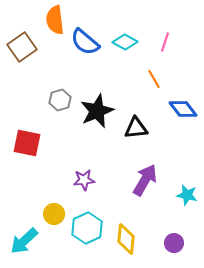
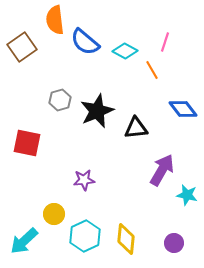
cyan diamond: moved 9 px down
orange line: moved 2 px left, 9 px up
purple arrow: moved 17 px right, 10 px up
cyan hexagon: moved 2 px left, 8 px down
